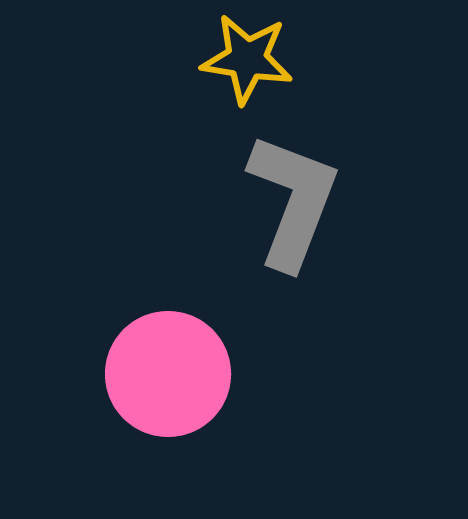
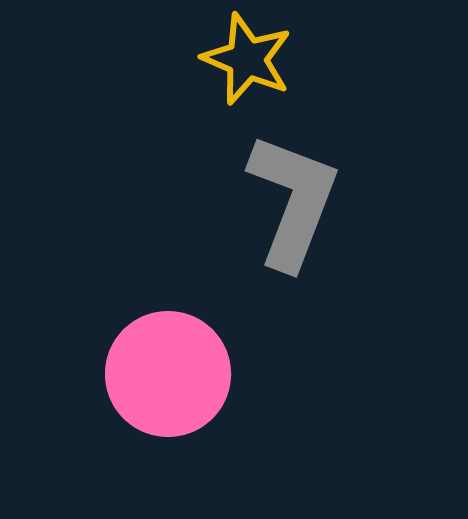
yellow star: rotated 14 degrees clockwise
